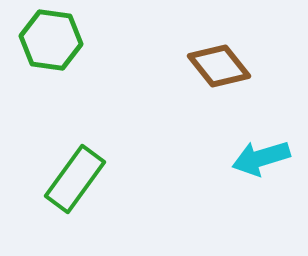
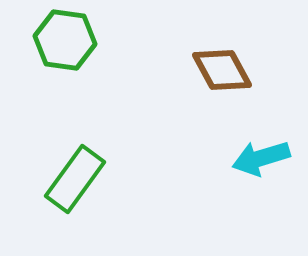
green hexagon: moved 14 px right
brown diamond: moved 3 px right, 4 px down; rotated 10 degrees clockwise
